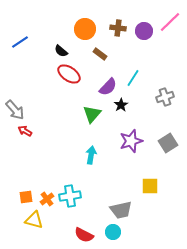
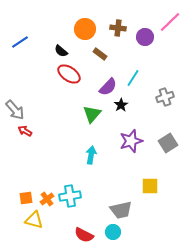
purple circle: moved 1 px right, 6 px down
orange square: moved 1 px down
